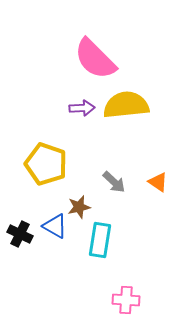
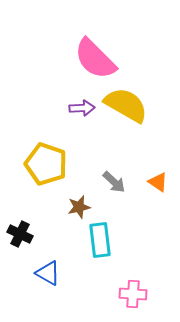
yellow semicircle: rotated 36 degrees clockwise
blue triangle: moved 7 px left, 47 px down
cyan rectangle: rotated 16 degrees counterclockwise
pink cross: moved 7 px right, 6 px up
